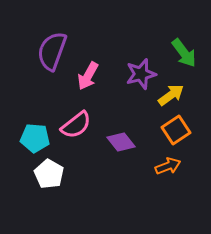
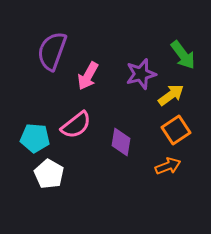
green arrow: moved 1 px left, 2 px down
purple diamond: rotated 48 degrees clockwise
